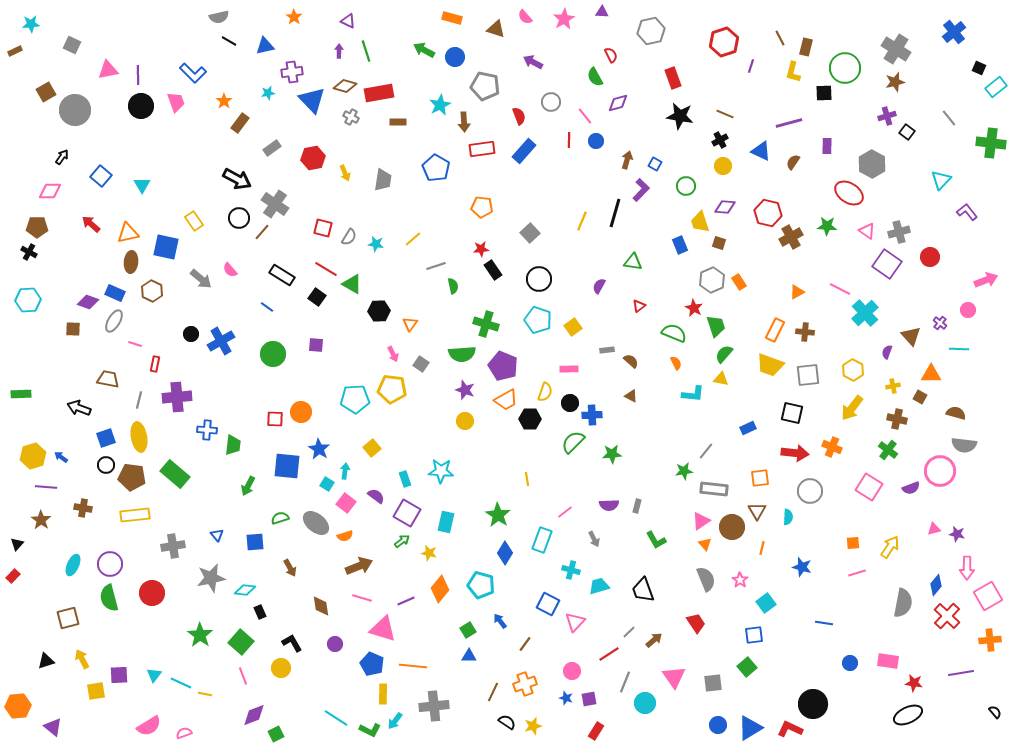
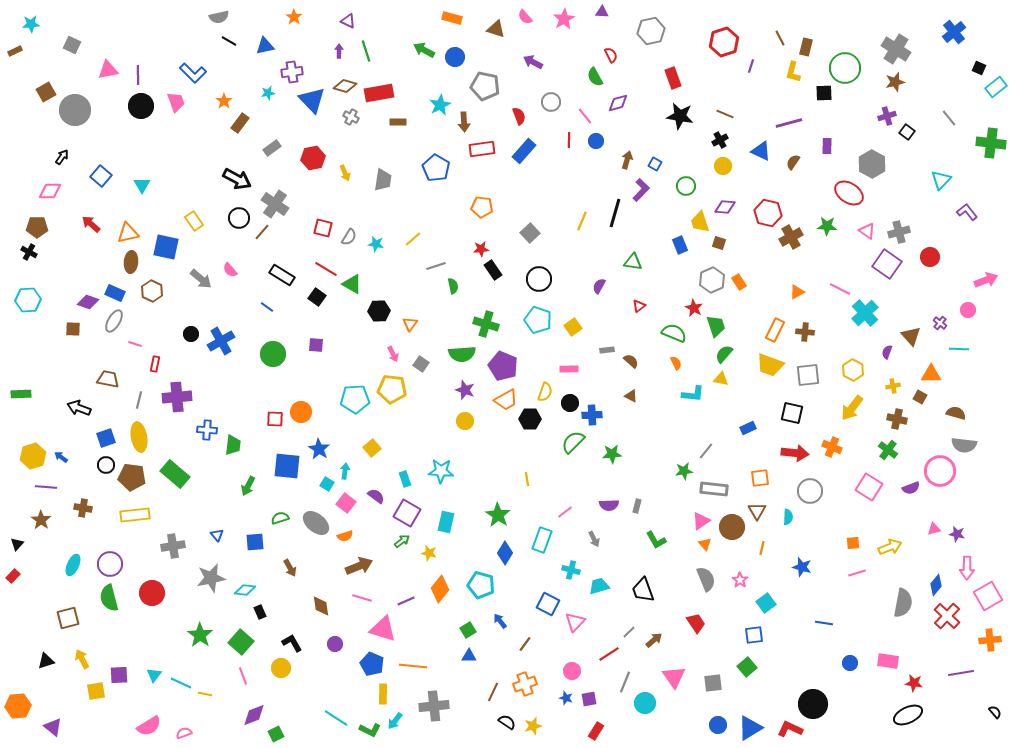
yellow arrow at (890, 547): rotated 35 degrees clockwise
